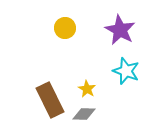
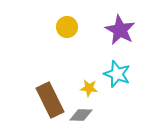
yellow circle: moved 2 px right, 1 px up
cyan star: moved 9 px left, 3 px down
yellow star: moved 2 px right, 1 px up; rotated 24 degrees counterclockwise
gray diamond: moved 3 px left, 1 px down
